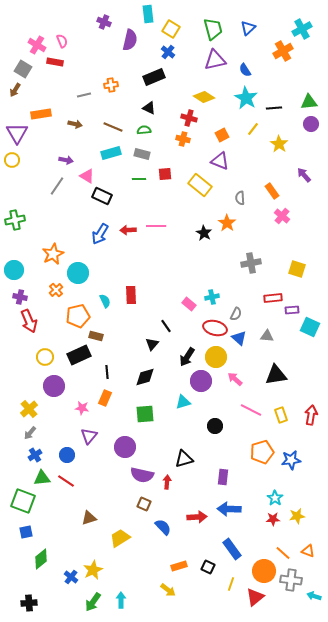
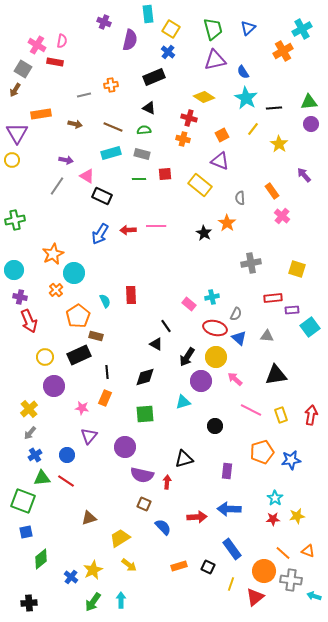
pink semicircle at (62, 41): rotated 32 degrees clockwise
blue semicircle at (245, 70): moved 2 px left, 2 px down
cyan circle at (78, 273): moved 4 px left
orange pentagon at (78, 316): rotated 20 degrees counterclockwise
cyan square at (310, 327): rotated 30 degrees clockwise
black triangle at (152, 344): moved 4 px right; rotated 40 degrees counterclockwise
purple rectangle at (223, 477): moved 4 px right, 6 px up
yellow arrow at (168, 590): moved 39 px left, 25 px up
